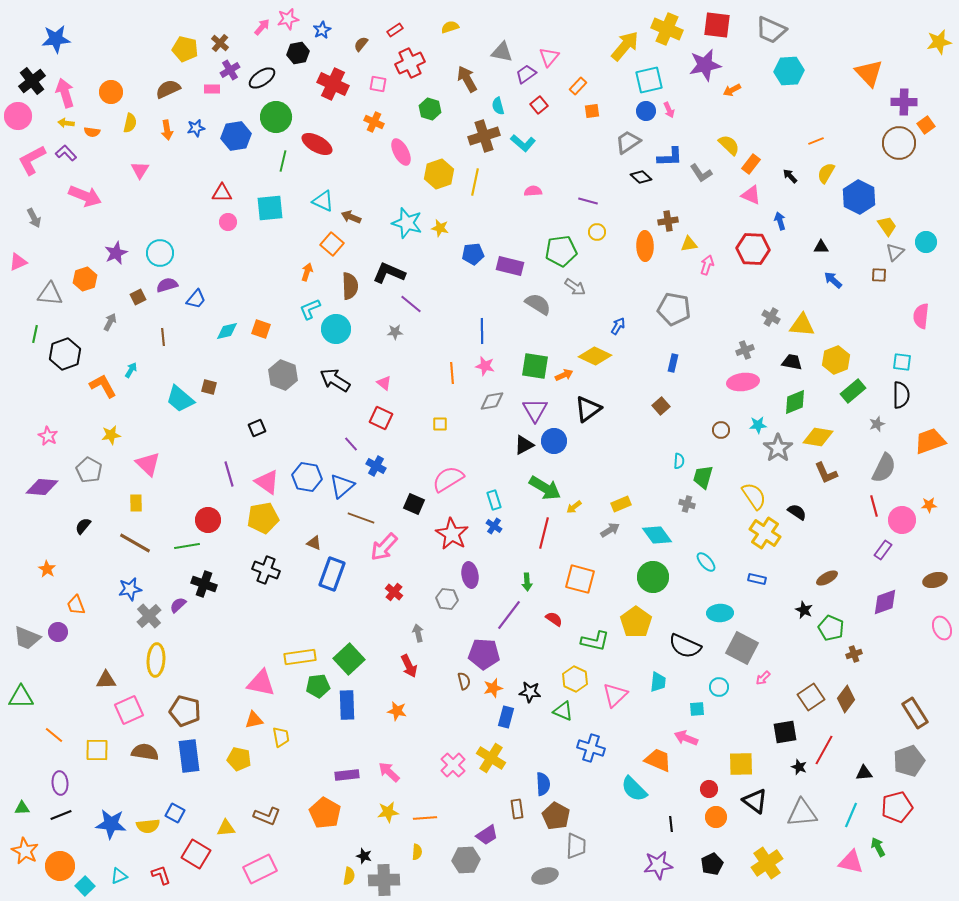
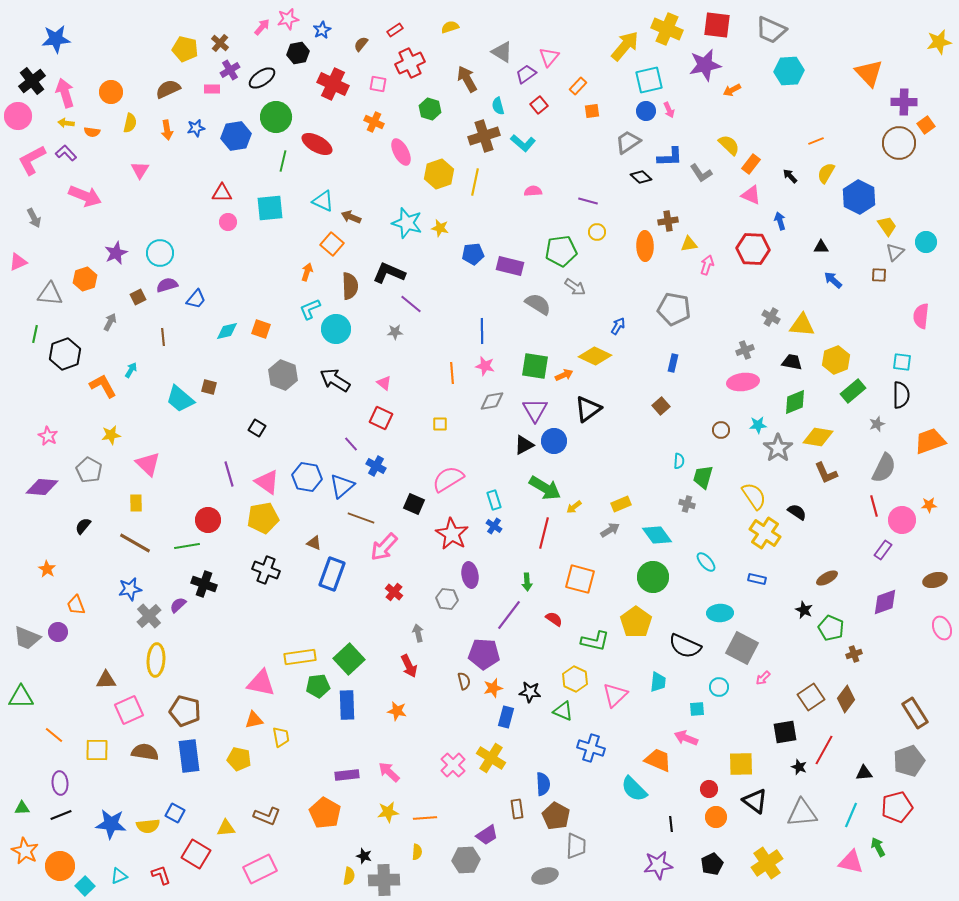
gray triangle at (502, 52): rotated 20 degrees clockwise
black square at (257, 428): rotated 36 degrees counterclockwise
